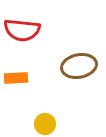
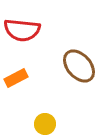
brown ellipse: rotated 60 degrees clockwise
orange rectangle: rotated 25 degrees counterclockwise
